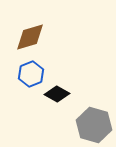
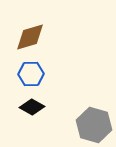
blue hexagon: rotated 20 degrees clockwise
black diamond: moved 25 px left, 13 px down
